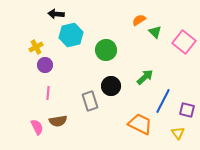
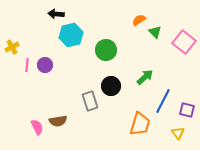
yellow cross: moved 24 px left
pink line: moved 21 px left, 28 px up
orange trapezoid: rotated 80 degrees clockwise
